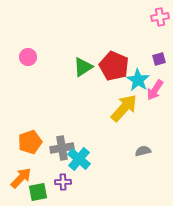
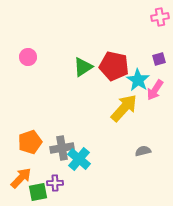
red pentagon: rotated 12 degrees counterclockwise
purple cross: moved 8 px left, 1 px down
